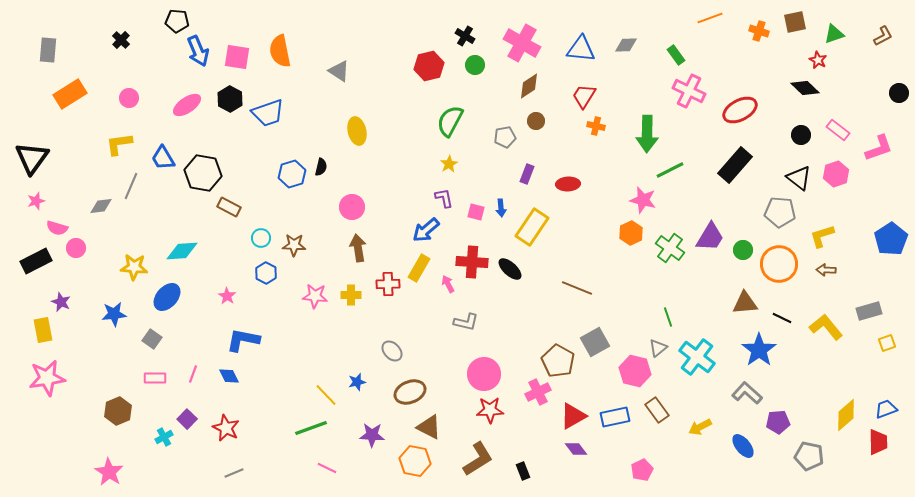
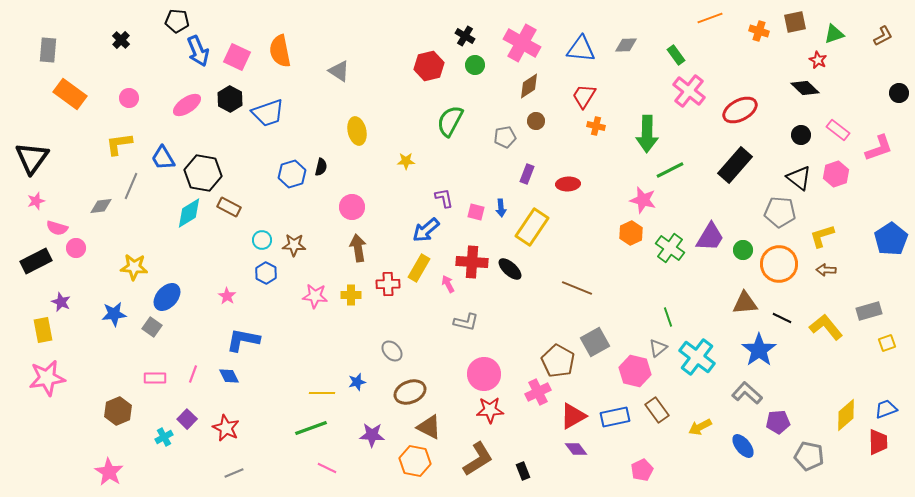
pink square at (237, 57): rotated 16 degrees clockwise
pink cross at (689, 91): rotated 12 degrees clockwise
orange rectangle at (70, 94): rotated 68 degrees clockwise
yellow star at (449, 164): moved 43 px left, 3 px up; rotated 30 degrees clockwise
cyan circle at (261, 238): moved 1 px right, 2 px down
cyan diamond at (182, 251): moved 7 px right, 38 px up; rotated 28 degrees counterclockwise
gray square at (152, 339): moved 12 px up
yellow line at (326, 395): moved 4 px left, 2 px up; rotated 45 degrees counterclockwise
